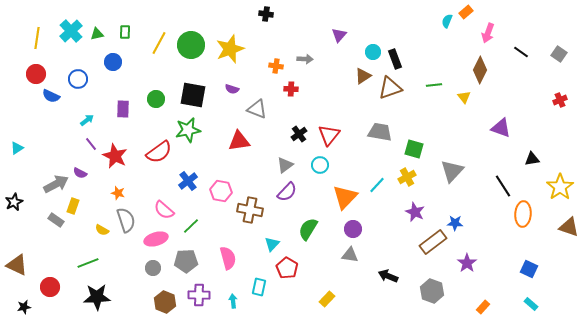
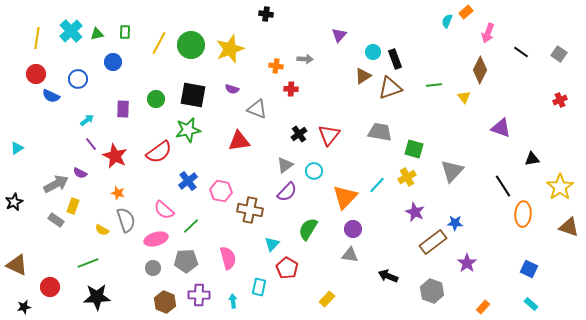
cyan circle at (320, 165): moved 6 px left, 6 px down
